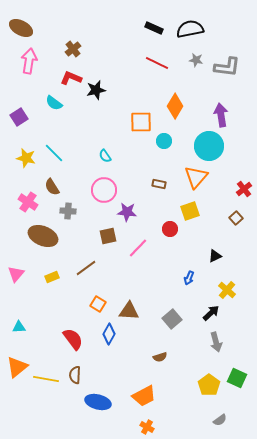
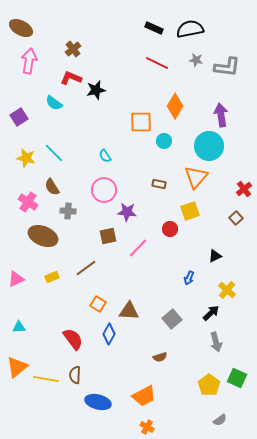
pink triangle at (16, 274): moved 5 px down; rotated 24 degrees clockwise
